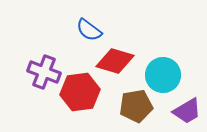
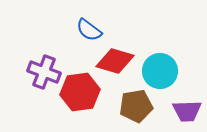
cyan circle: moved 3 px left, 4 px up
purple trapezoid: rotated 28 degrees clockwise
